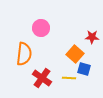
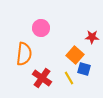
orange square: moved 1 px down
yellow line: rotated 56 degrees clockwise
